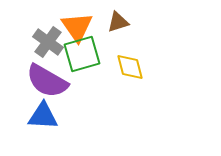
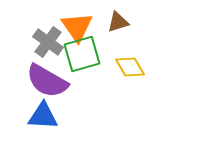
yellow diamond: rotated 16 degrees counterclockwise
